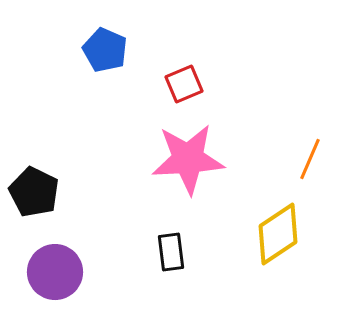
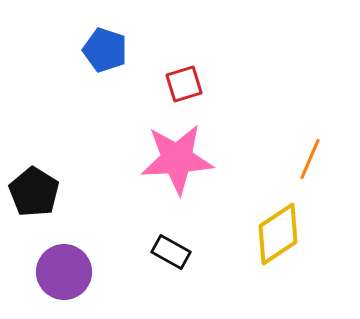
blue pentagon: rotated 6 degrees counterclockwise
red square: rotated 6 degrees clockwise
pink star: moved 11 px left
black pentagon: rotated 6 degrees clockwise
black rectangle: rotated 54 degrees counterclockwise
purple circle: moved 9 px right
